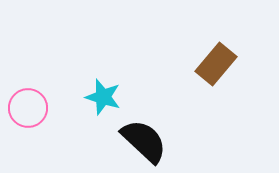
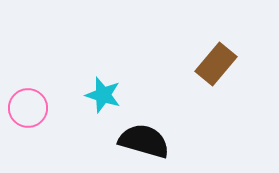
cyan star: moved 2 px up
black semicircle: rotated 27 degrees counterclockwise
